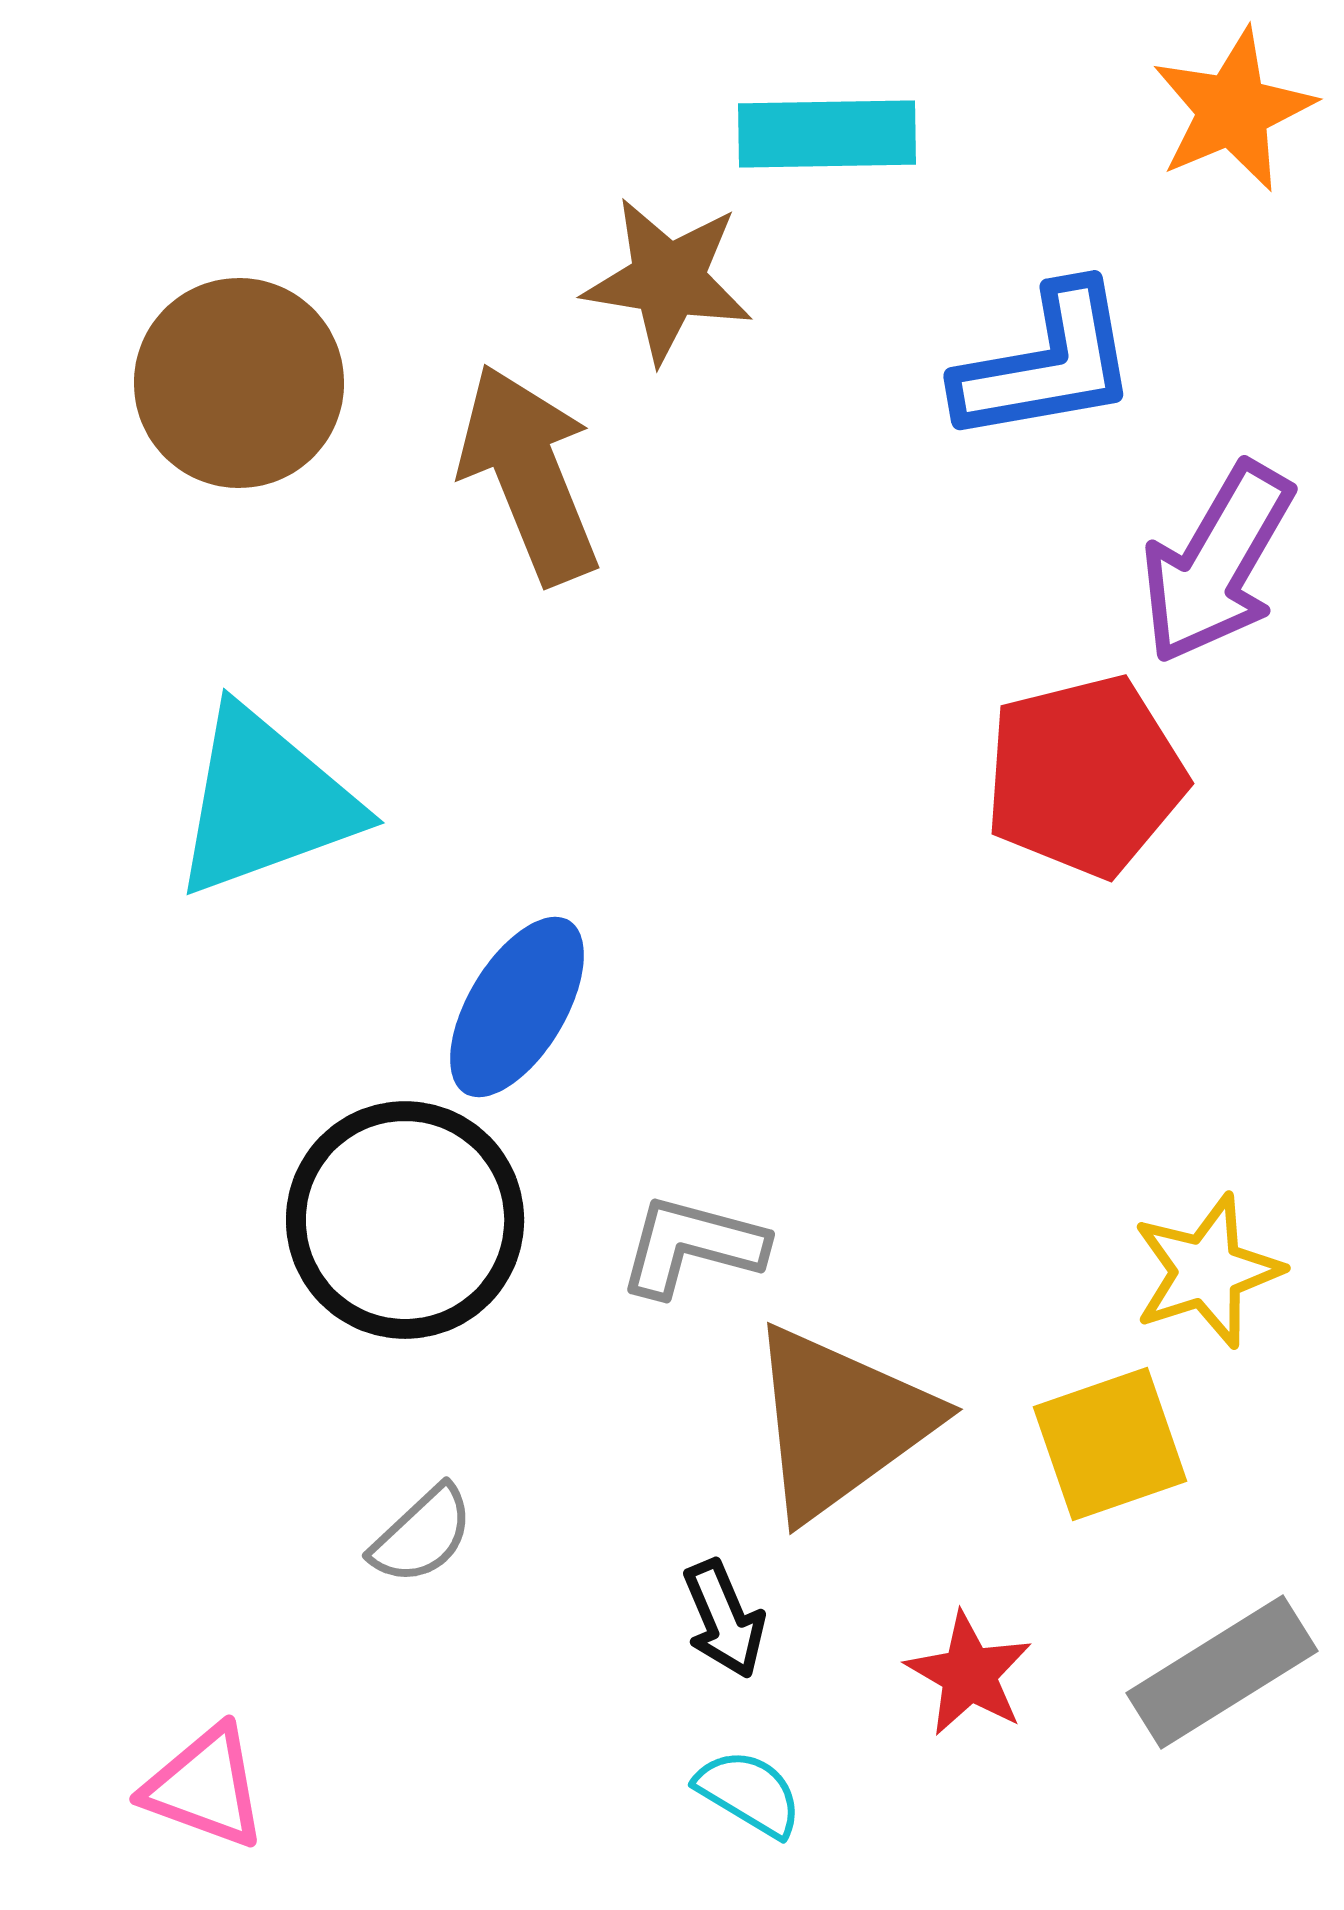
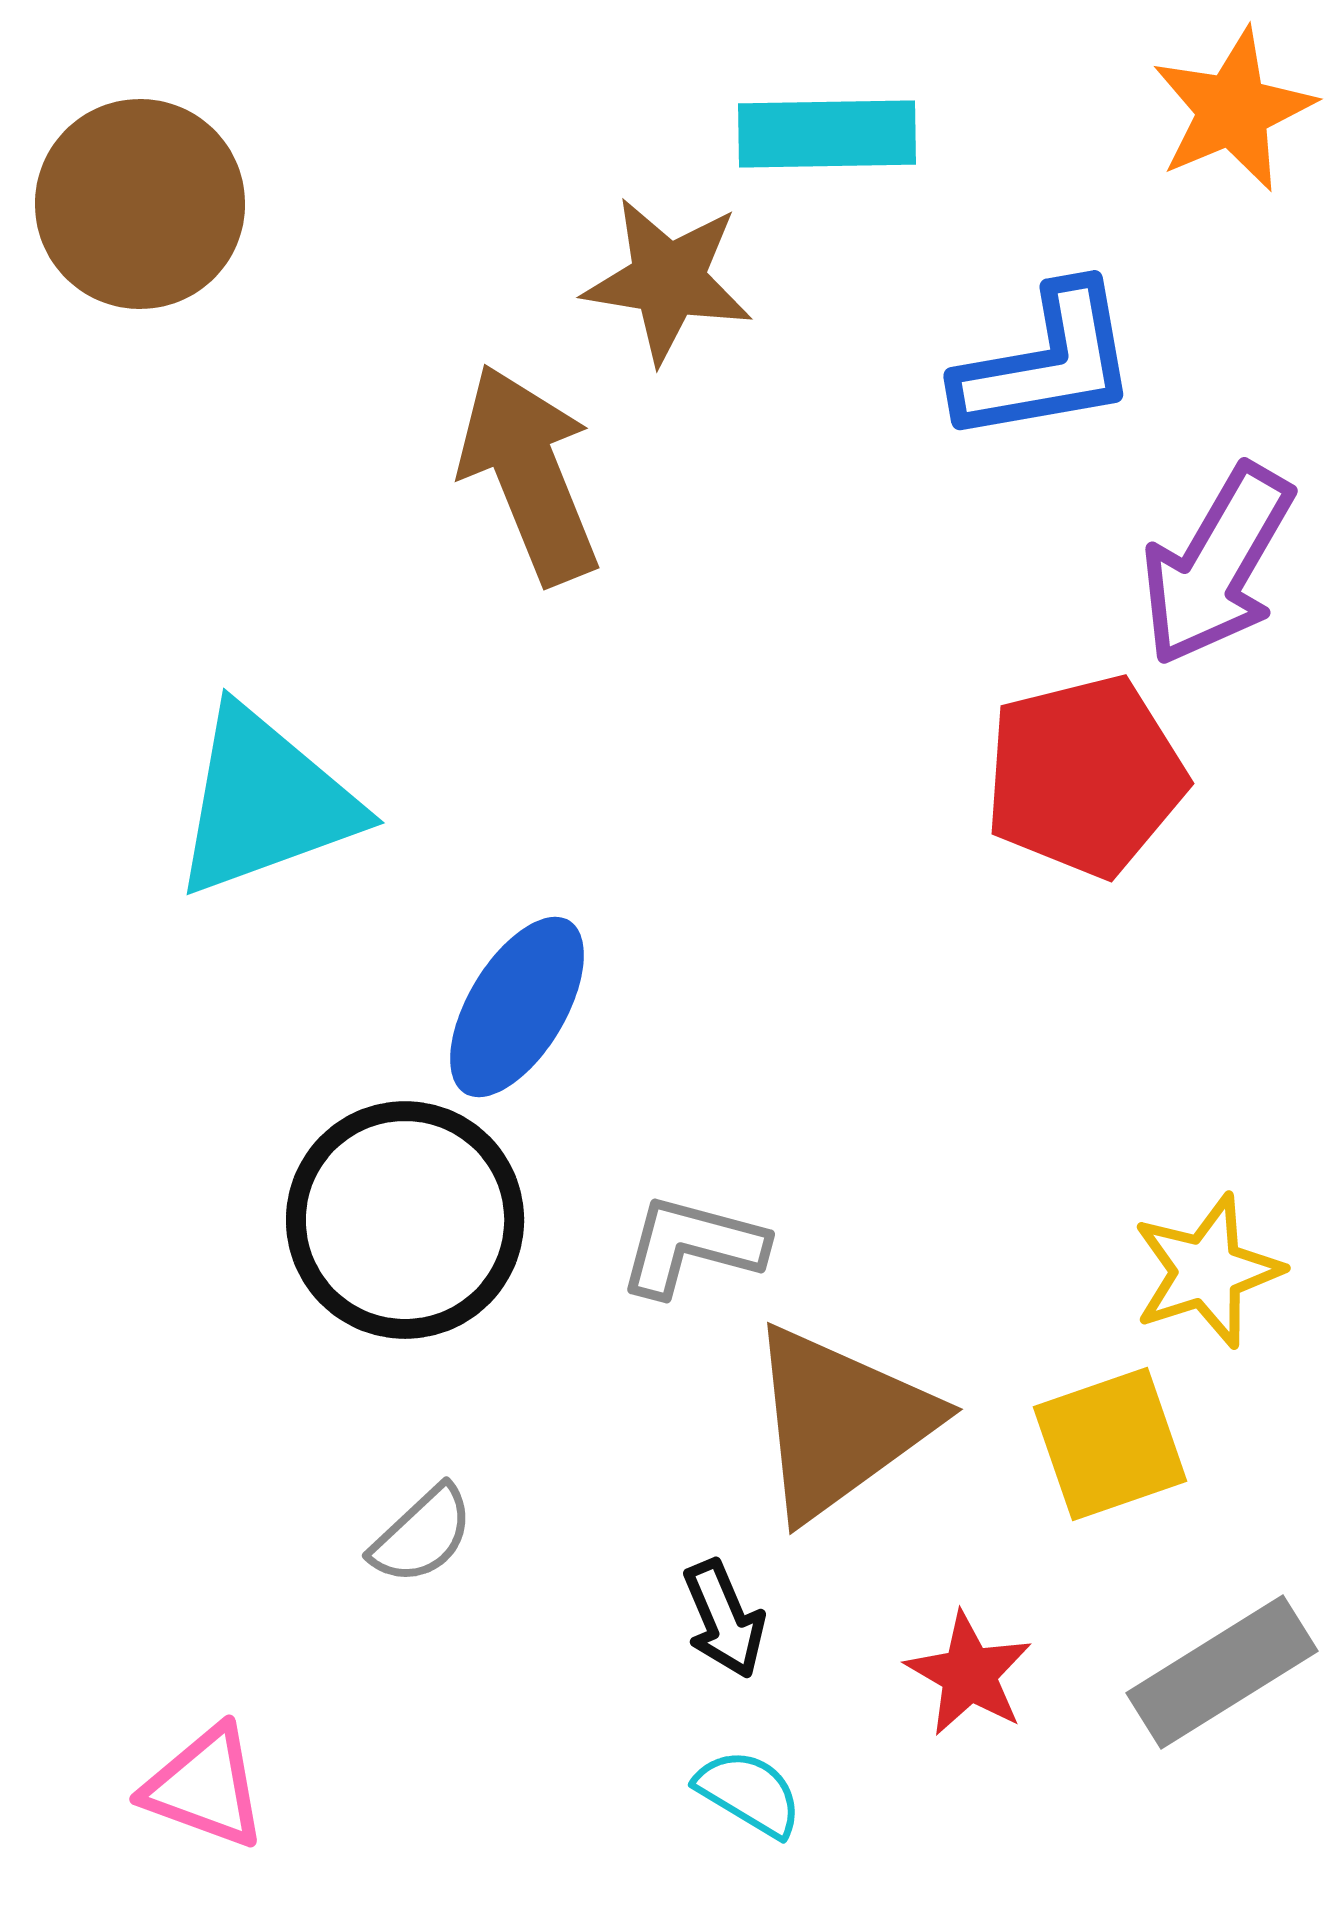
brown circle: moved 99 px left, 179 px up
purple arrow: moved 2 px down
